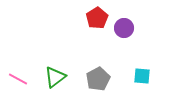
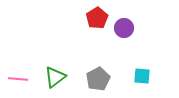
pink line: rotated 24 degrees counterclockwise
